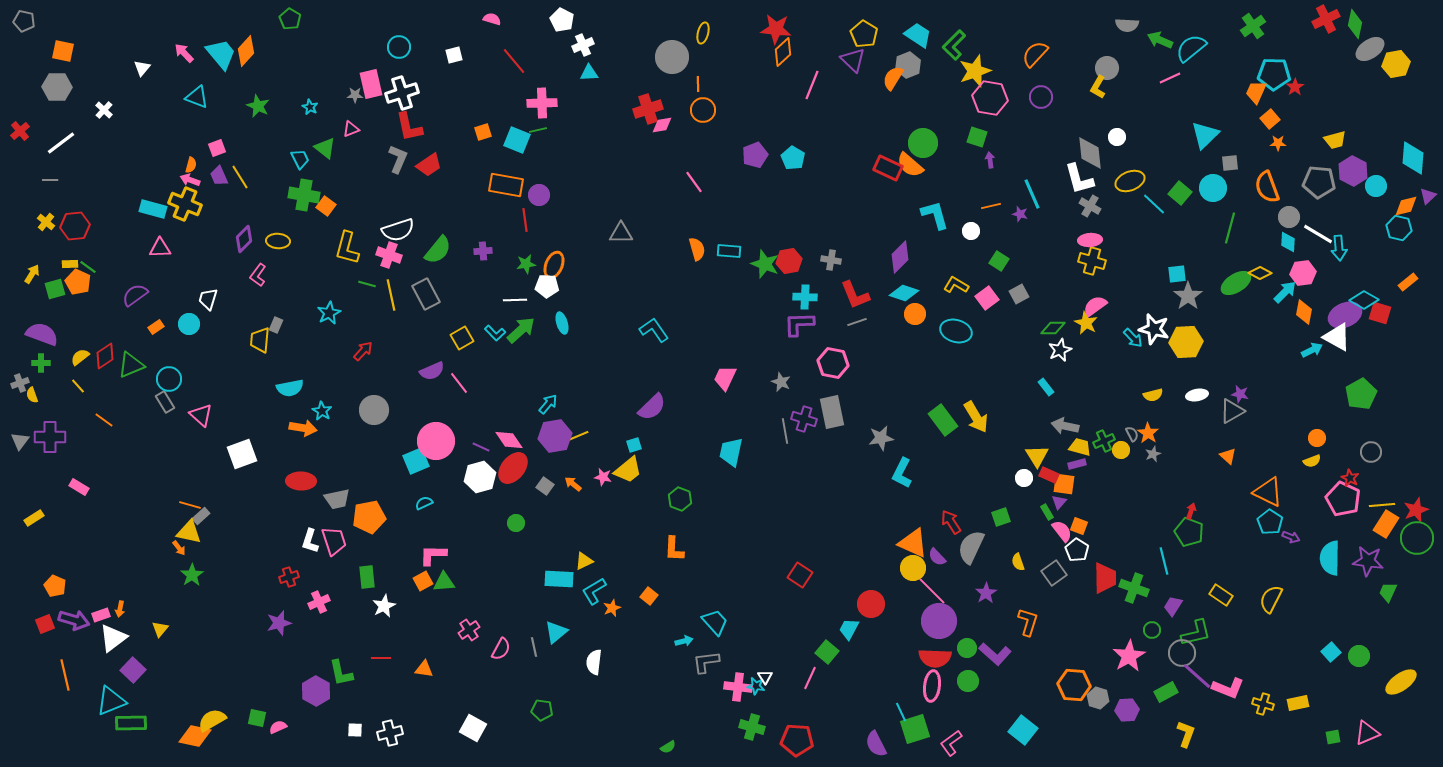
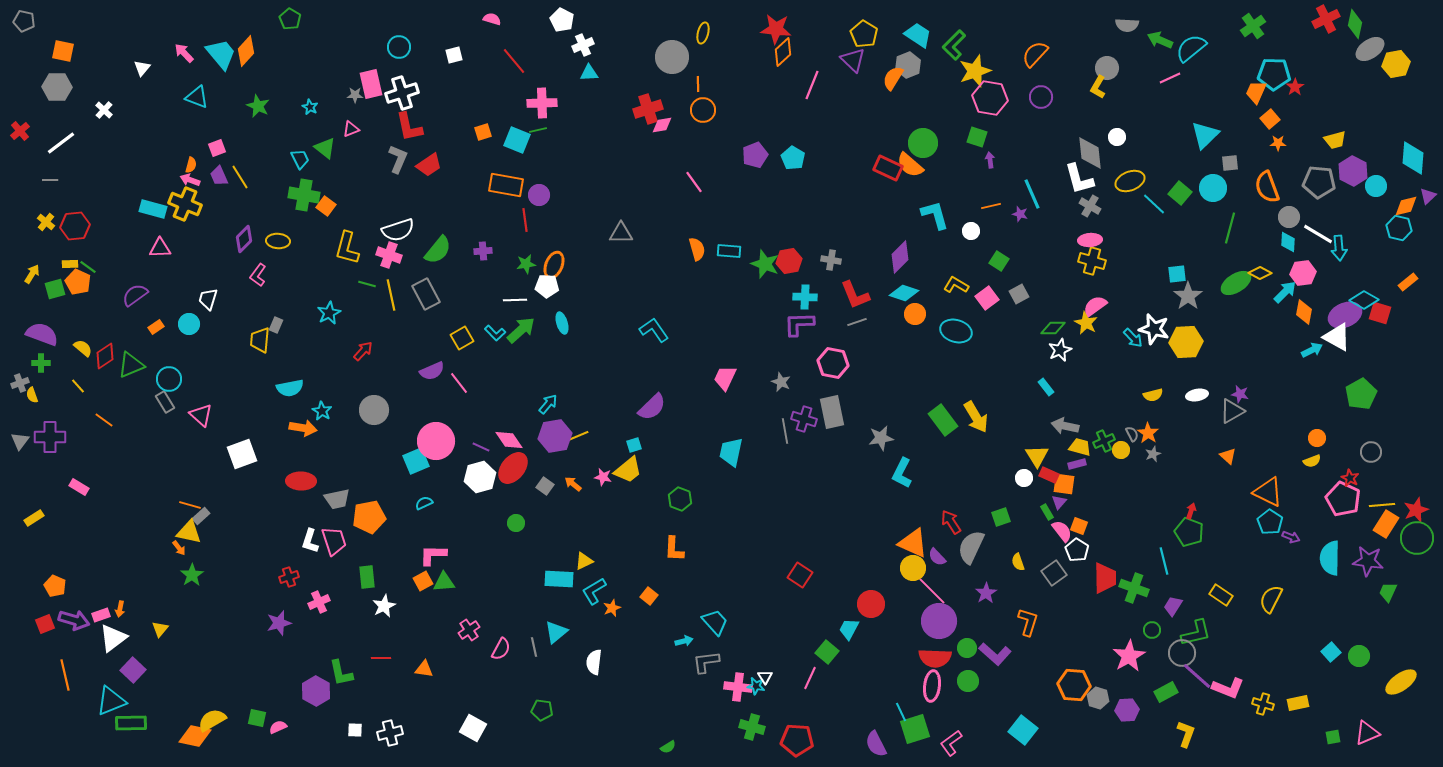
yellow semicircle at (80, 357): moved 3 px right, 9 px up; rotated 78 degrees clockwise
